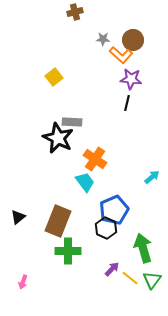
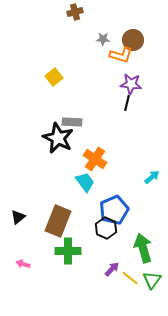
orange L-shape: rotated 25 degrees counterclockwise
purple star: moved 5 px down
pink arrow: moved 18 px up; rotated 88 degrees clockwise
